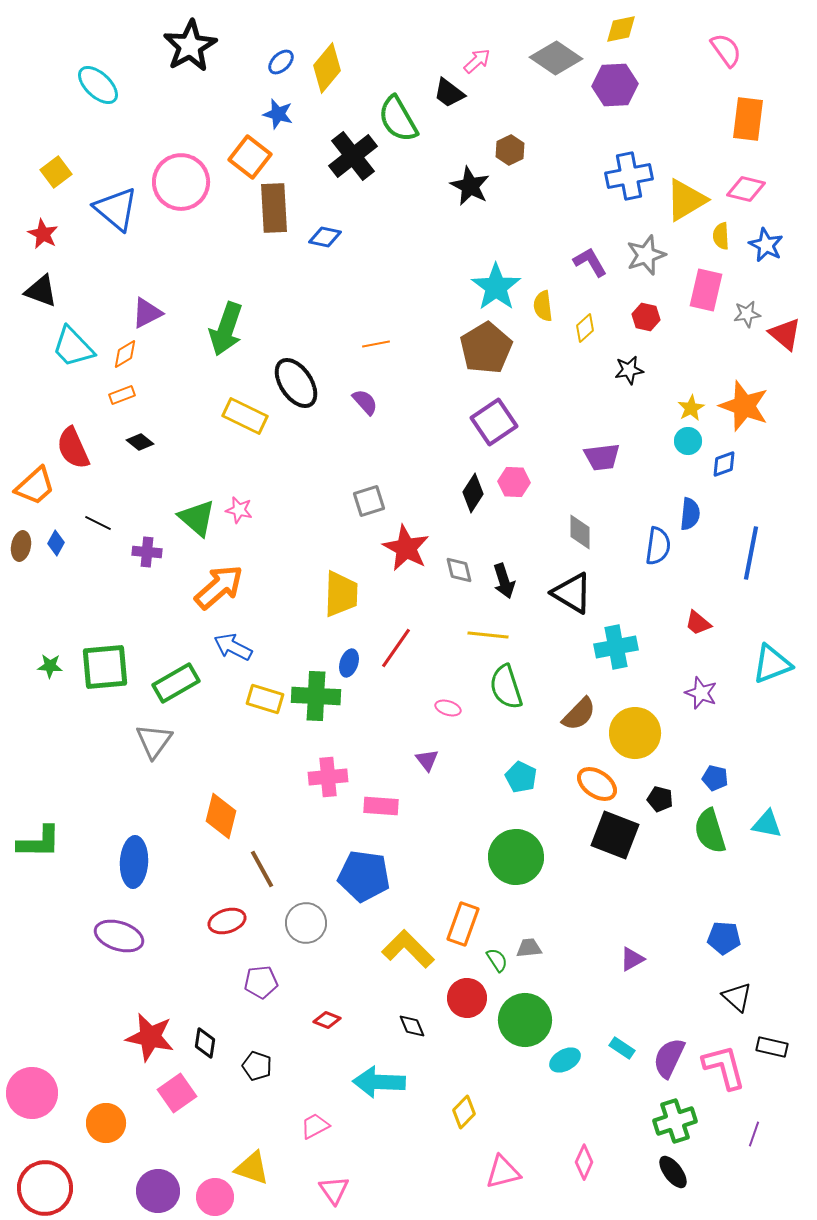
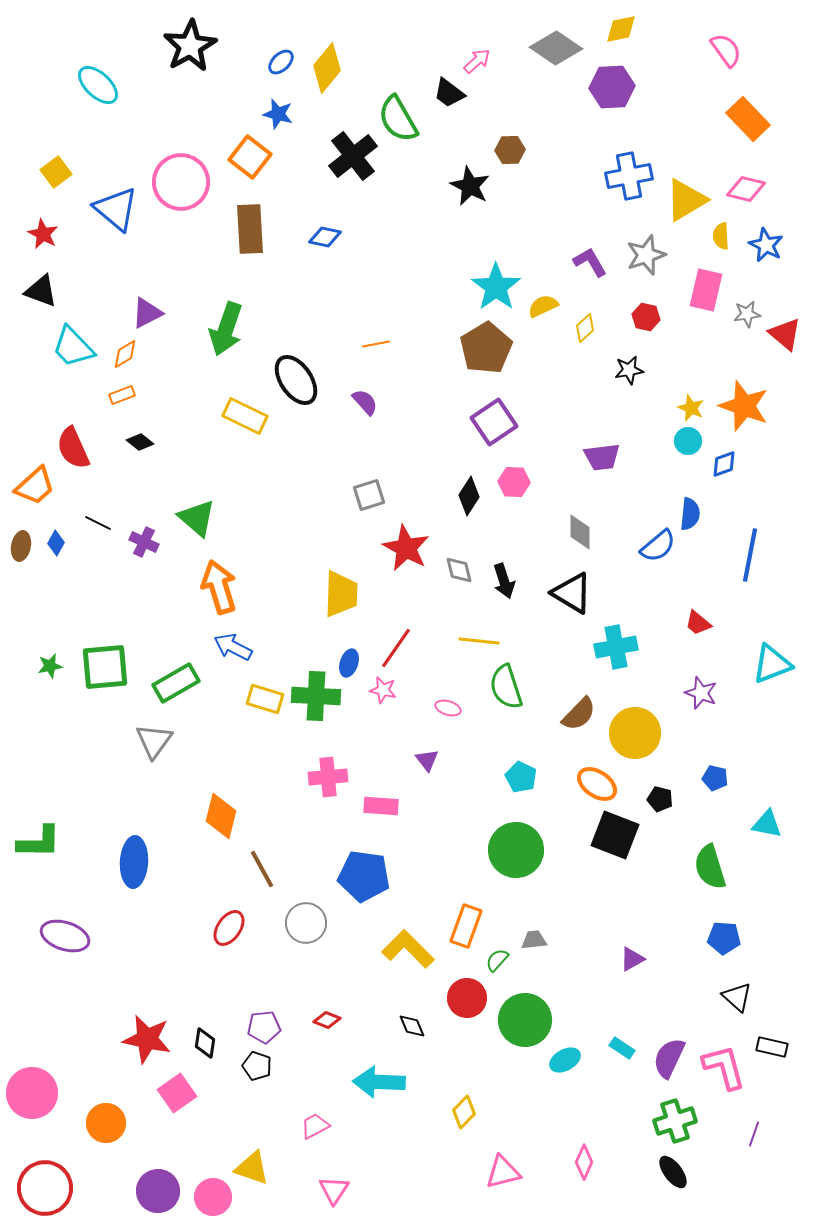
gray diamond at (556, 58): moved 10 px up
purple hexagon at (615, 85): moved 3 px left, 2 px down
orange rectangle at (748, 119): rotated 51 degrees counterclockwise
brown hexagon at (510, 150): rotated 24 degrees clockwise
brown rectangle at (274, 208): moved 24 px left, 21 px down
yellow semicircle at (543, 306): rotated 72 degrees clockwise
black ellipse at (296, 383): moved 3 px up
yellow star at (691, 408): rotated 20 degrees counterclockwise
black diamond at (473, 493): moved 4 px left, 3 px down
gray square at (369, 501): moved 6 px up
pink star at (239, 510): moved 144 px right, 180 px down
blue semicircle at (658, 546): rotated 42 degrees clockwise
purple cross at (147, 552): moved 3 px left, 10 px up; rotated 20 degrees clockwise
blue line at (751, 553): moved 1 px left, 2 px down
orange arrow at (219, 587): rotated 66 degrees counterclockwise
yellow line at (488, 635): moved 9 px left, 6 px down
green star at (50, 666): rotated 15 degrees counterclockwise
green semicircle at (710, 831): moved 36 px down
green circle at (516, 857): moved 7 px up
red ellipse at (227, 921): moved 2 px right, 7 px down; rotated 39 degrees counterclockwise
orange rectangle at (463, 924): moved 3 px right, 2 px down
purple ellipse at (119, 936): moved 54 px left
gray trapezoid at (529, 948): moved 5 px right, 8 px up
green semicircle at (497, 960): rotated 105 degrees counterclockwise
purple pentagon at (261, 982): moved 3 px right, 45 px down
red star at (150, 1037): moved 3 px left, 2 px down
pink triangle at (334, 1190): rotated 8 degrees clockwise
pink circle at (215, 1197): moved 2 px left
